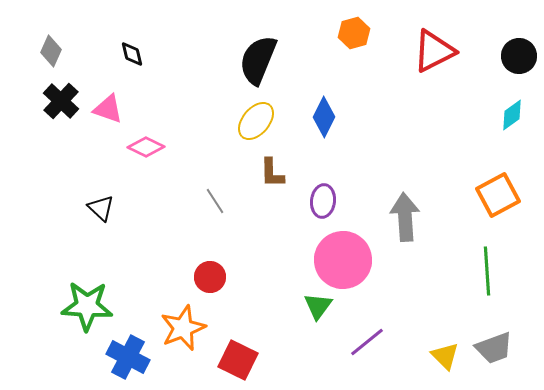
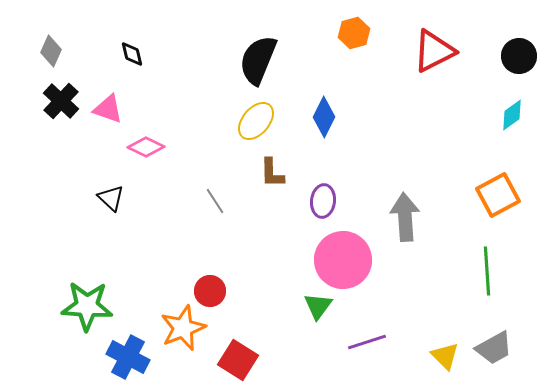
black triangle: moved 10 px right, 10 px up
red circle: moved 14 px down
purple line: rotated 21 degrees clockwise
gray trapezoid: rotated 9 degrees counterclockwise
red square: rotated 6 degrees clockwise
